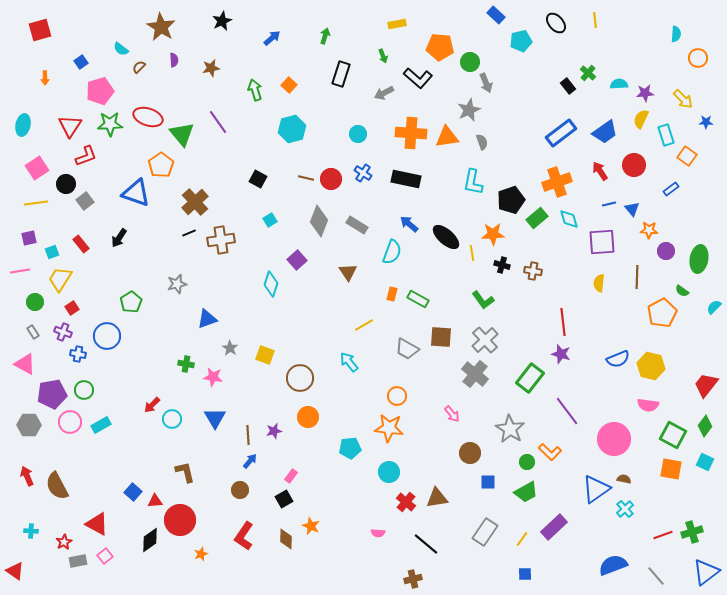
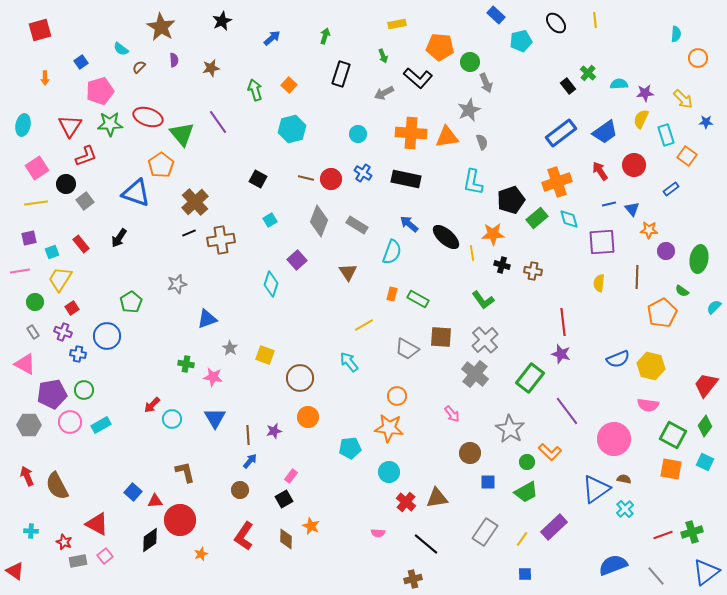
red star at (64, 542): rotated 21 degrees counterclockwise
